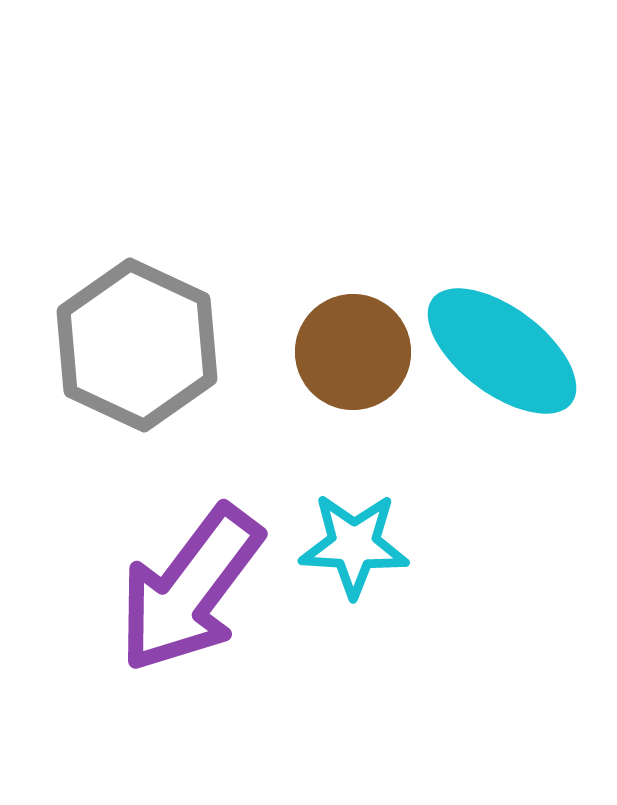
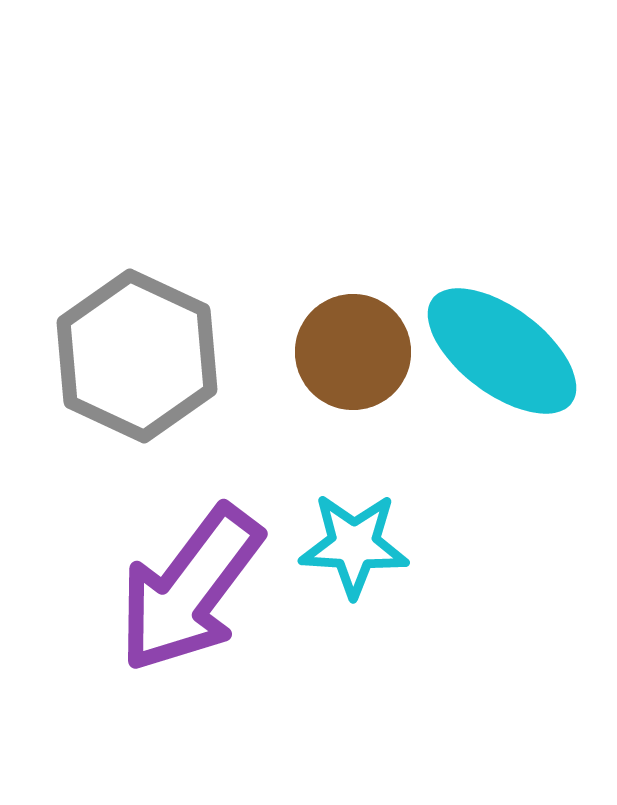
gray hexagon: moved 11 px down
